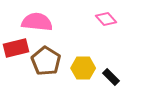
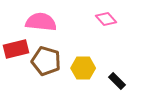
pink semicircle: moved 4 px right
red rectangle: moved 1 px down
brown pentagon: rotated 16 degrees counterclockwise
black rectangle: moved 6 px right, 4 px down
